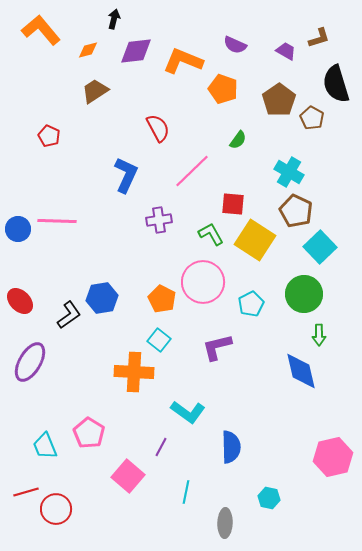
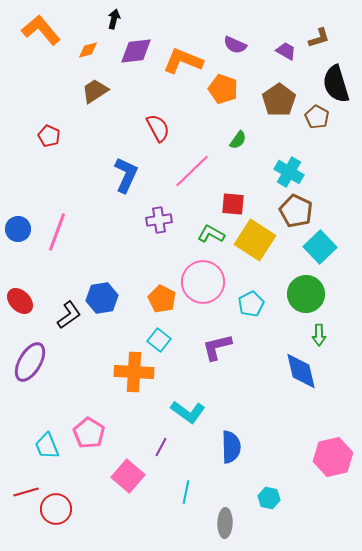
brown pentagon at (312, 118): moved 5 px right, 1 px up
pink line at (57, 221): moved 11 px down; rotated 72 degrees counterclockwise
green L-shape at (211, 234): rotated 32 degrees counterclockwise
green circle at (304, 294): moved 2 px right
cyan trapezoid at (45, 446): moved 2 px right
